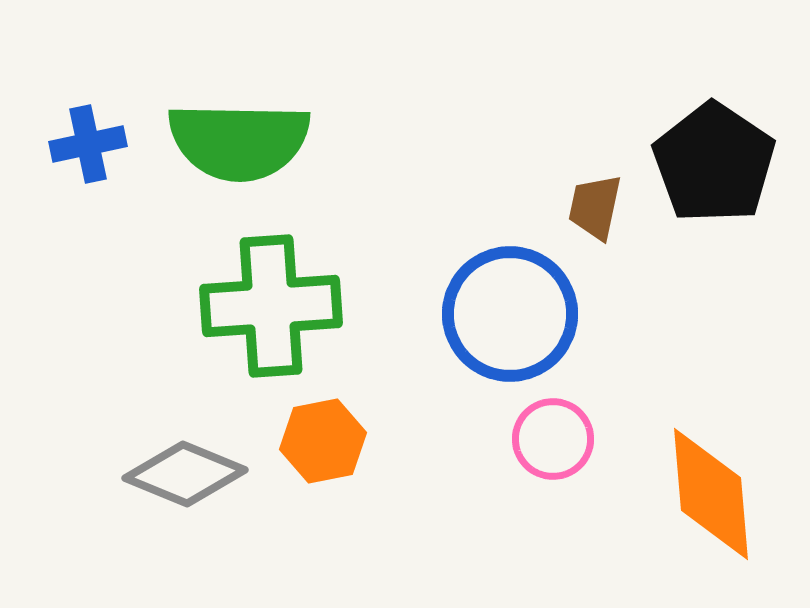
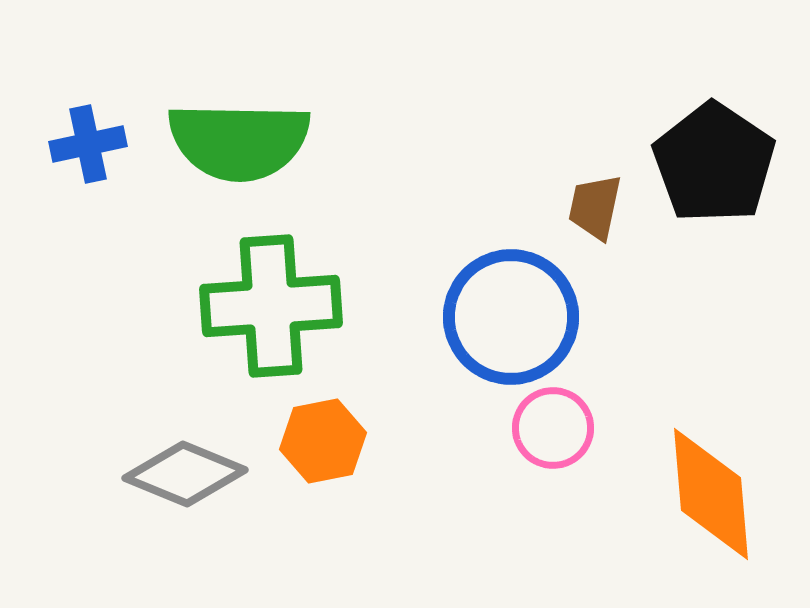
blue circle: moved 1 px right, 3 px down
pink circle: moved 11 px up
